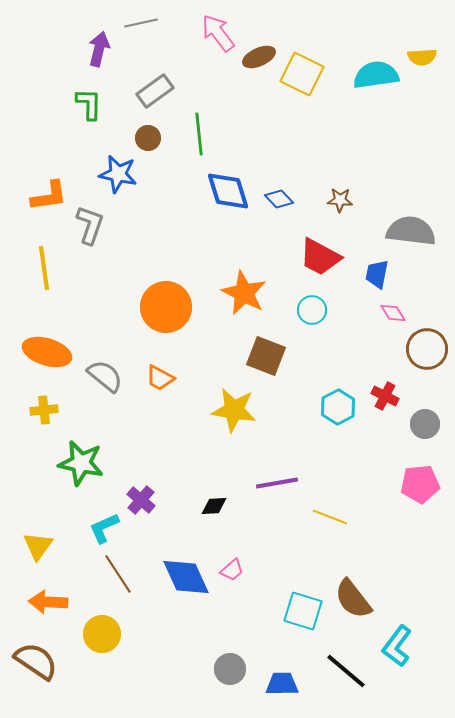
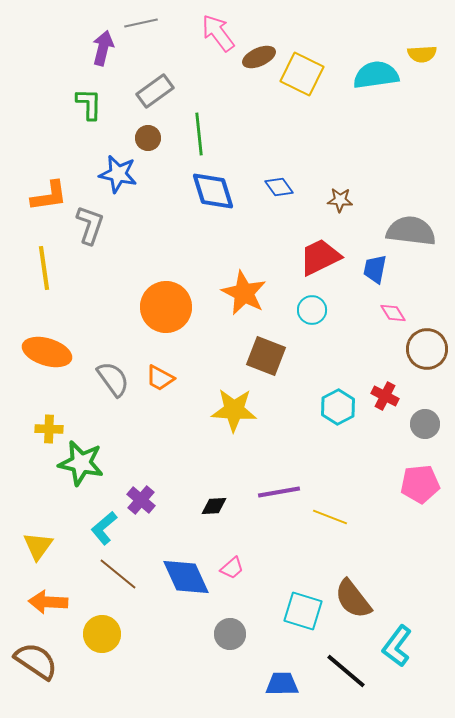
purple arrow at (99, 49): moved 4 px right, 1 px up
yellow semicircle at (422, 57): moved 3 px up
blue diamond at (228, 191): moved 15 px left
blue diamond at (279, 199): moved 12 px up; rotated 8 degrees clockwise
red trapezoid at (320, 257): rotated 126 degrees clockwise
blue trapezoid at (377, 274): moved 2 px left, 5 px up
gray semicircle at (105, 376): moved 8 px right, 3 px down; rotated 15 degrees clockwise
yellow cross at (44, 410): moved 5 px right, 19 px down; rotated 8 degrees clockwise
yellow star at (234, 410): rotated 6 degrees counterclockwise
purple line at (277, 483): moved 2 px right, 9 px down
cyan L-shape at (104, 528): rotated 16 degrees counterclockwise
pink trapezoid at (232, 570): moved 2 px up
brown line at (118, 574): rotated 18 degrees counterclockwise
gray circle at (230, 669): moved 35 px up
